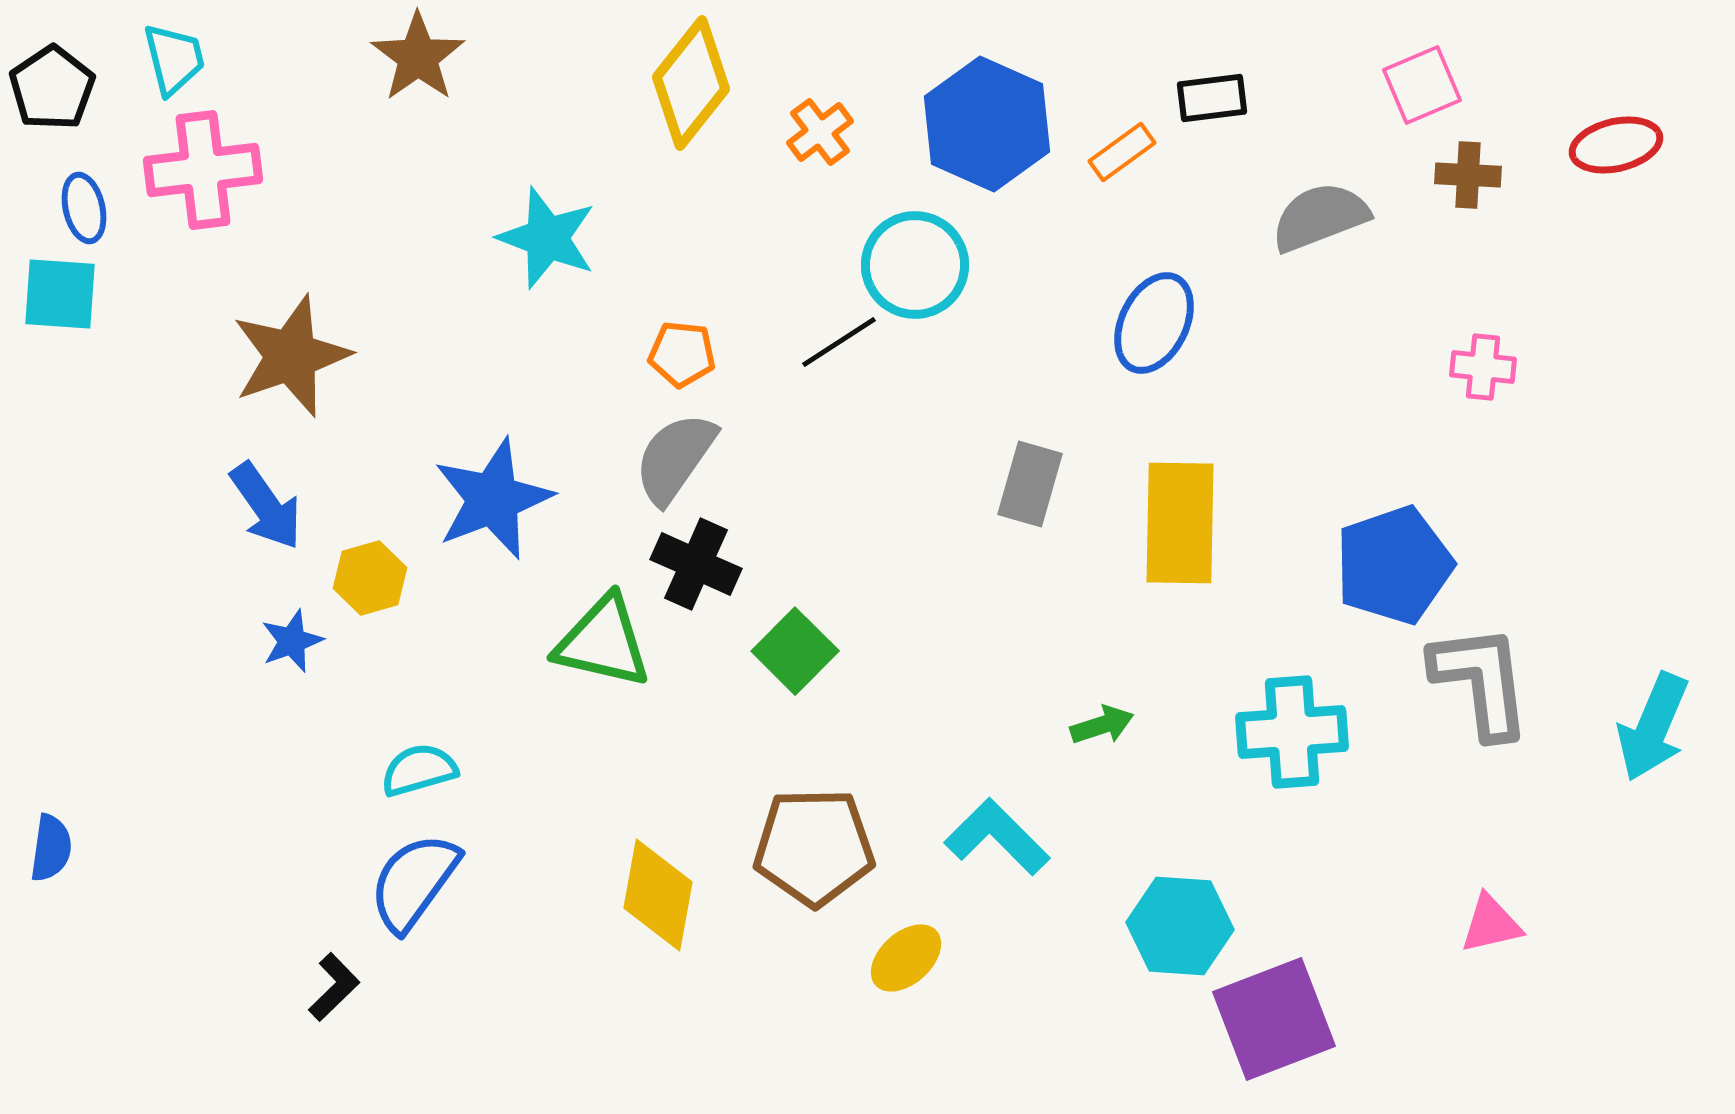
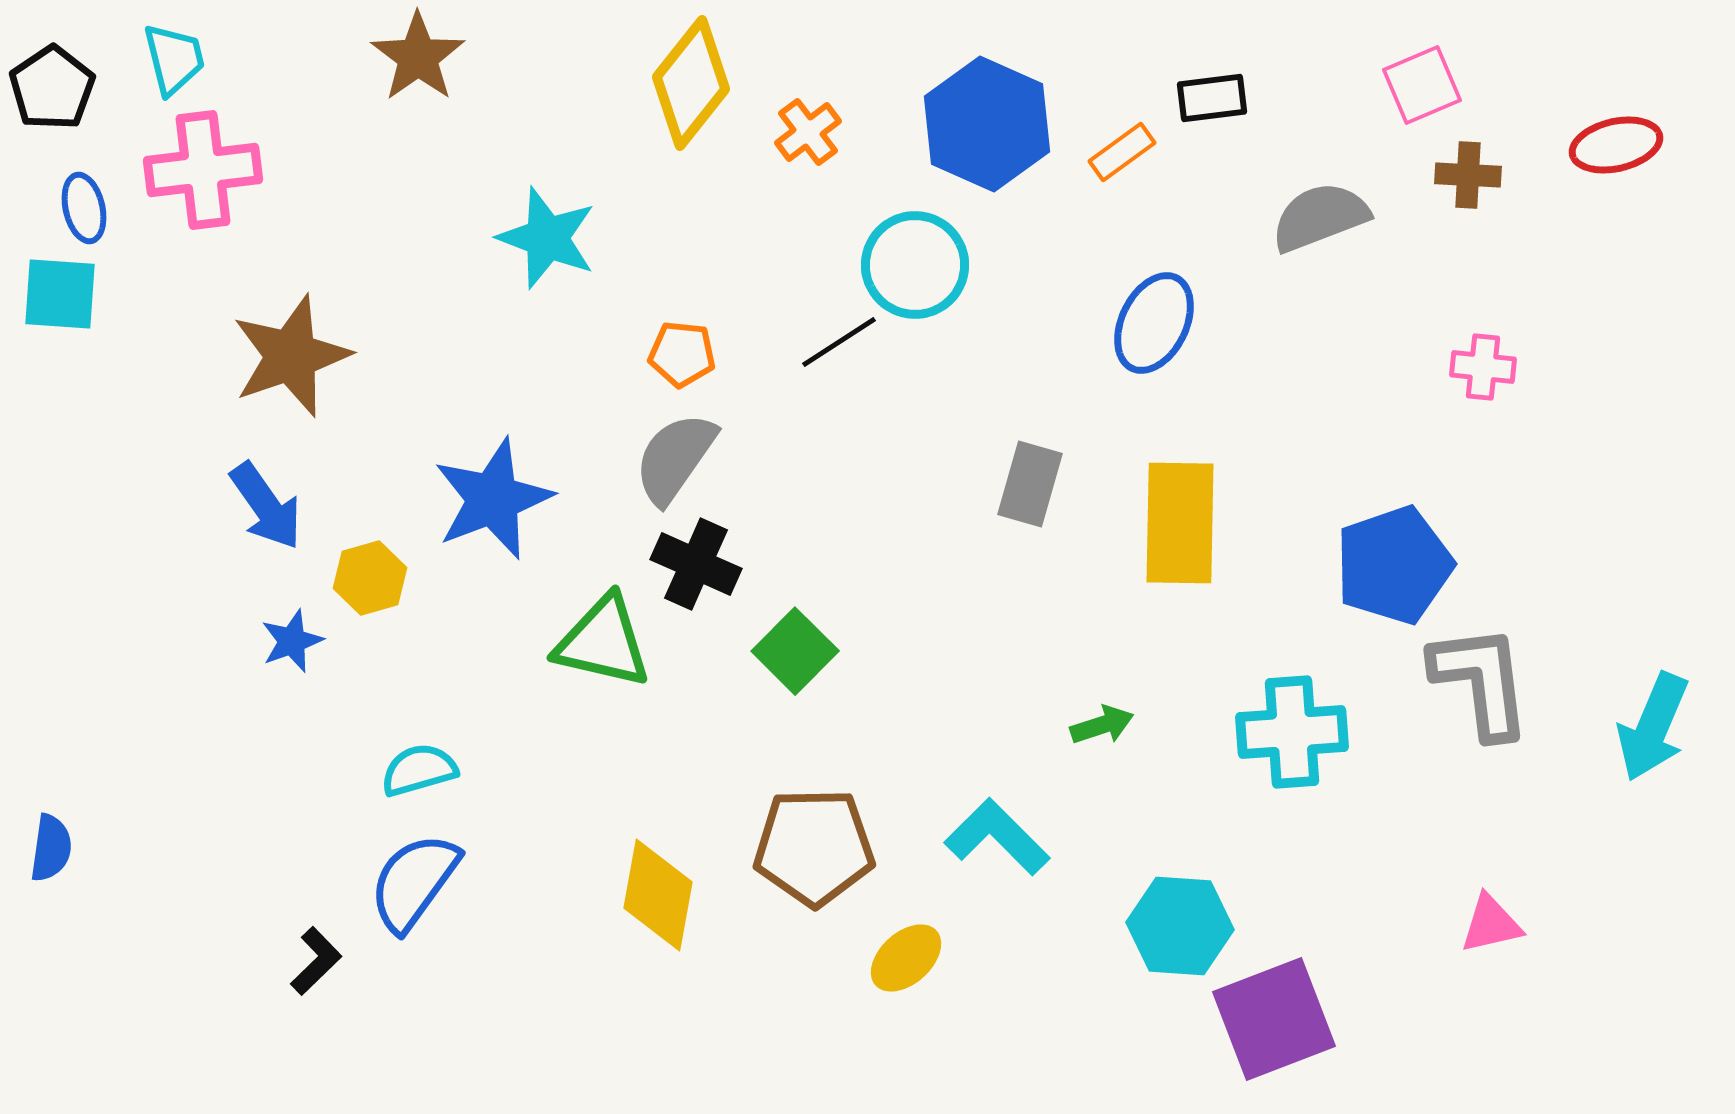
orange cross at (820, 132): moved 12 px left
black L-shape at (334, 987): moved 18 px left, 26 px up
